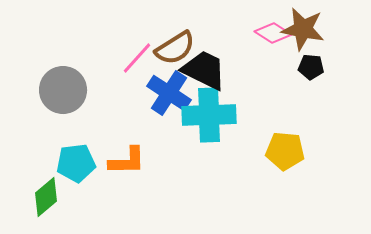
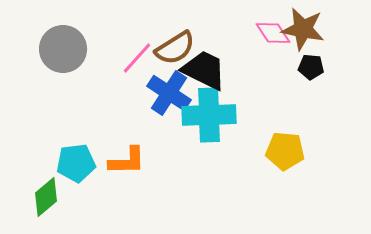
pink diamond: rotated 24 degrees clockwise
gray circle: moved 41 px up
